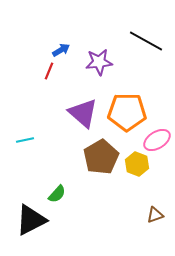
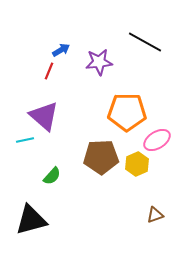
black line: moved 1 px left, 1 px down
purple triangle: moved 39 px left, 3 px down
brown pentagon: rotated 28 degrees clockwise
yellow hexagon: rotated 15 degrees clockwise
green semicircle: moved 5 px left, 18 px up
black triangle: rotated 12 degrees clockwise
